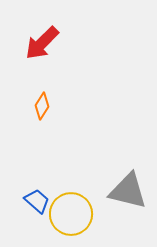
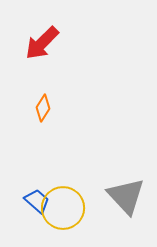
orange diamond: moved 1 px right, 2 px down
gray triangle: moved 2 px left, 5 px down; rotated 33 degrees clockwise
yellow circle: moved 8 px left, 6 px up
